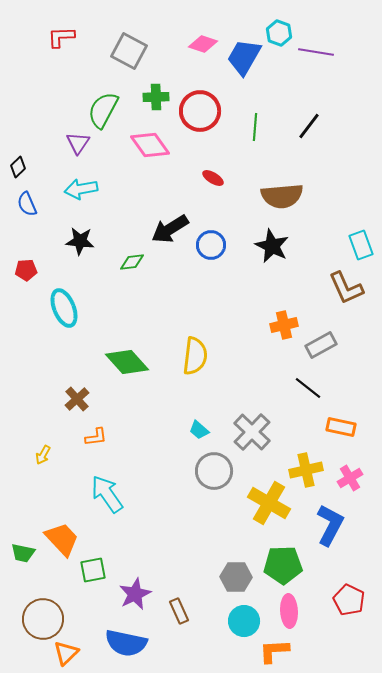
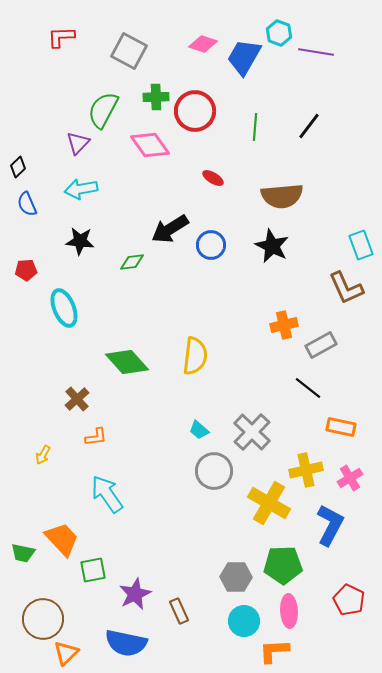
red circle at (200, 111): moved 5 px left
purple triangle at (78, 143): rotated 10 degrees clockwise
